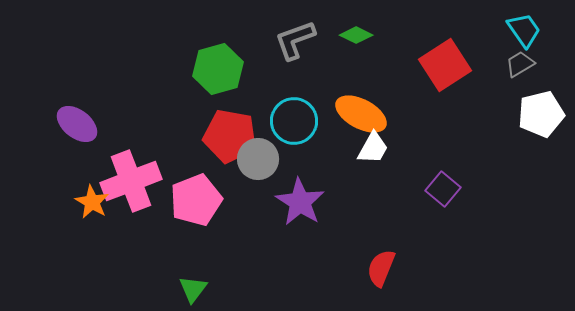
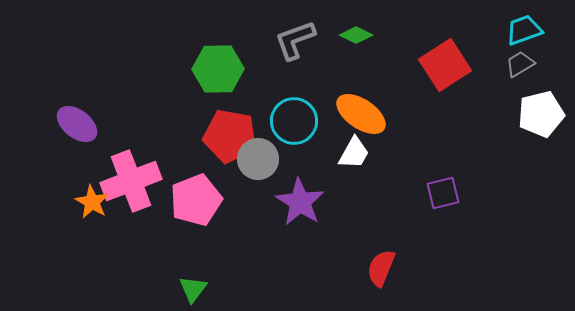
cyan trapezoid: rotated 75 degrees counterclockwise
green hexagon: rotated 15 degrees clockwise
orange ellipse: rotated 6 degrees clockwise
white trapezoid: moved 19 px left, 5 px down
purple square: moved 4 px down; rotated 36 degrees clockwise
